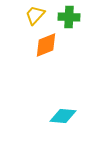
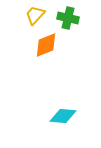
green cross: moved 1 px left, 1 px down; rotated 10 degrees clockwise
